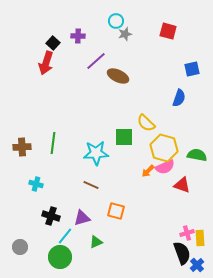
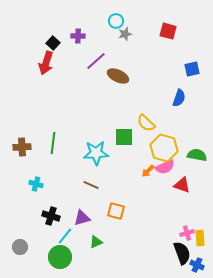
blue cross: rotated 24 degrees counterclockwise
